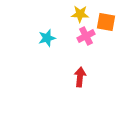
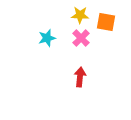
yellow star: moved 1 px down
pink cross: moved 5 px left, 2 px down; rotated 18 degrees counterclockwise
